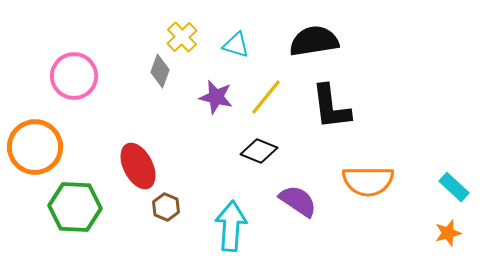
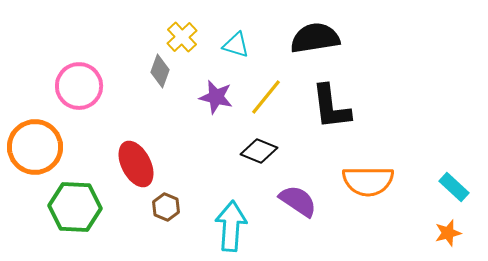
black semicircle: moved 1 px right, 3 px up
pink circle: moved 5 px right, 10 px down
red ellipse: moved 2 px left, 2 px up
